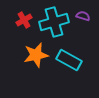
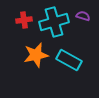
red cross: rotated 21 degrees clockwise
